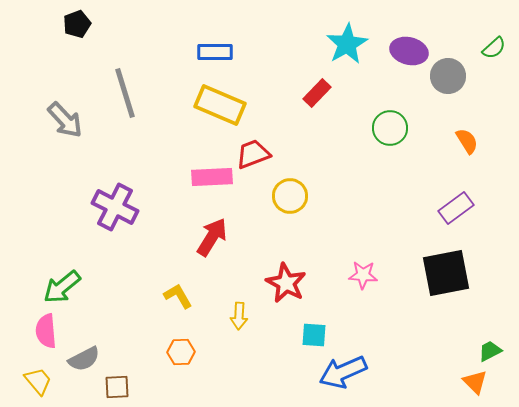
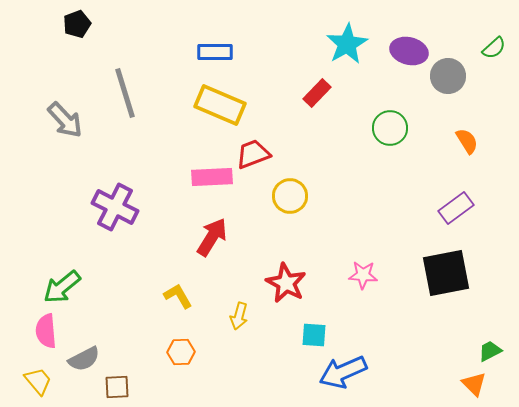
yellow arrow: rotated 12 degrees clockwise
orange triangle: moved 1 px left, 2 px down
